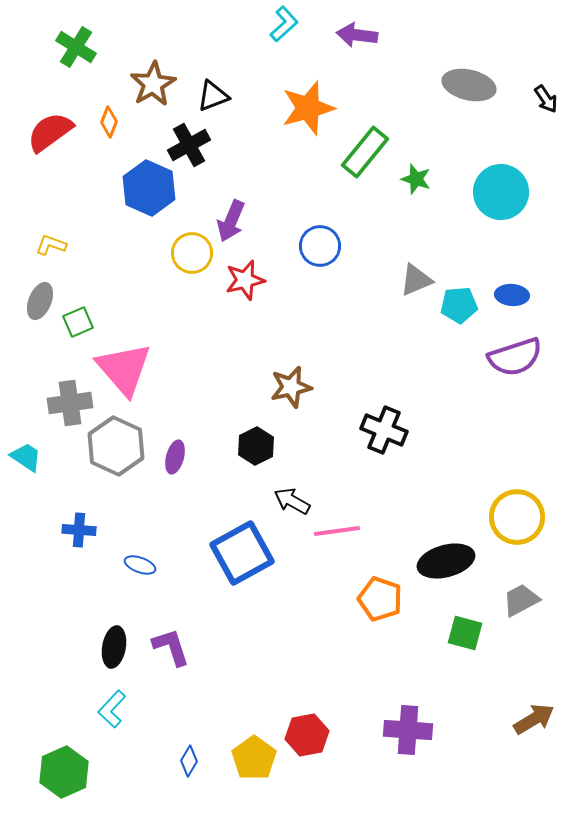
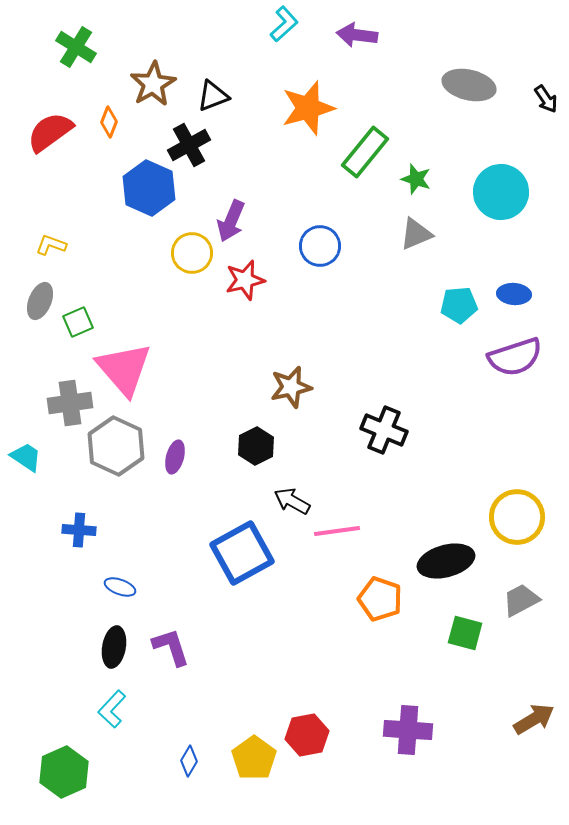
gray triangle at (416, 280): moved 46 px up
blue ellipse at (512, 295): moved 2 px right, 1 px up
blue ellipse at (140, 565): moved 20 px left, 22 px down
